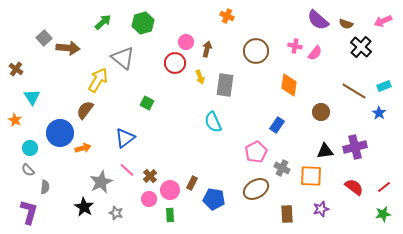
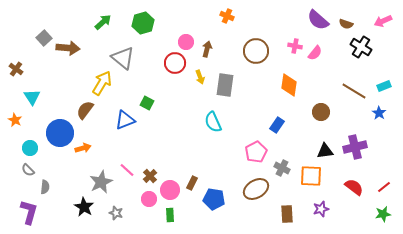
black cross at (361, 47): rotated 10 degrees counterclockwise
yellow arrow at (98, 80): moved 4 px right, 3 px down
blue triangle at (125, 138): moved 18 px up; rotated 15 degrees clockwise
